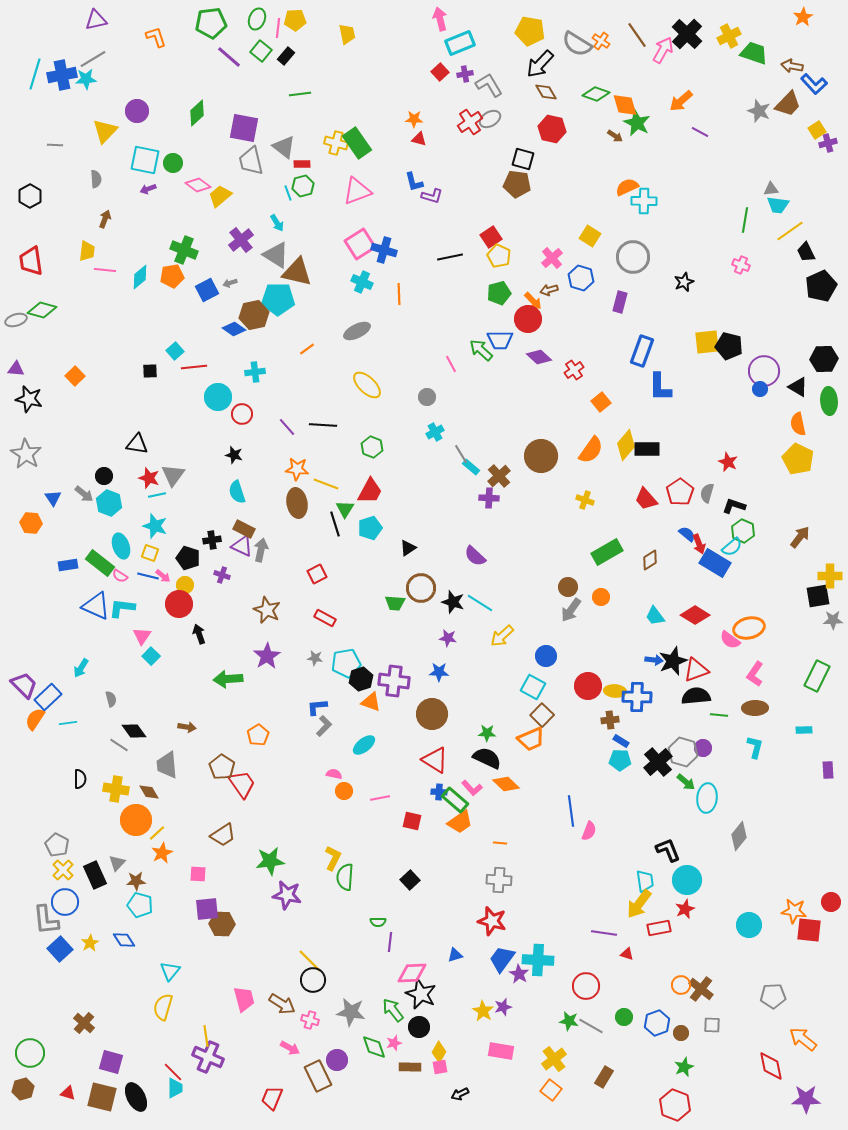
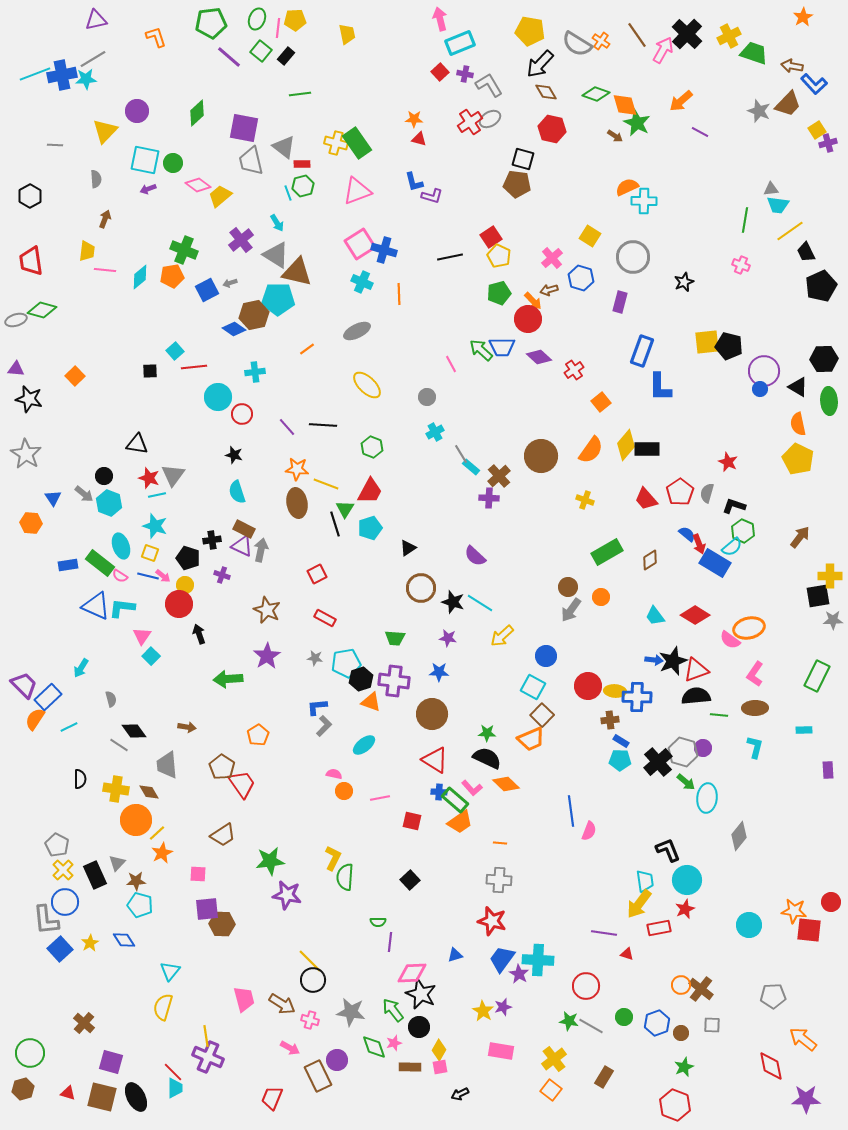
cyan line at (35, 74): rotated 52 degrees clockwise
purple cross at (465, 74): rotated 21 degrees clockwise
blue trapezoid at (500, 340): moved 2 px right, 7 px down
green trapezoid at (395, 603): moved 35 px down
cyan line at (68, 723): moved 1 px right, 4 px down; rotated 18 degrees counterclockwise
yellow diamond at (439, 1052): moved 2 px up
